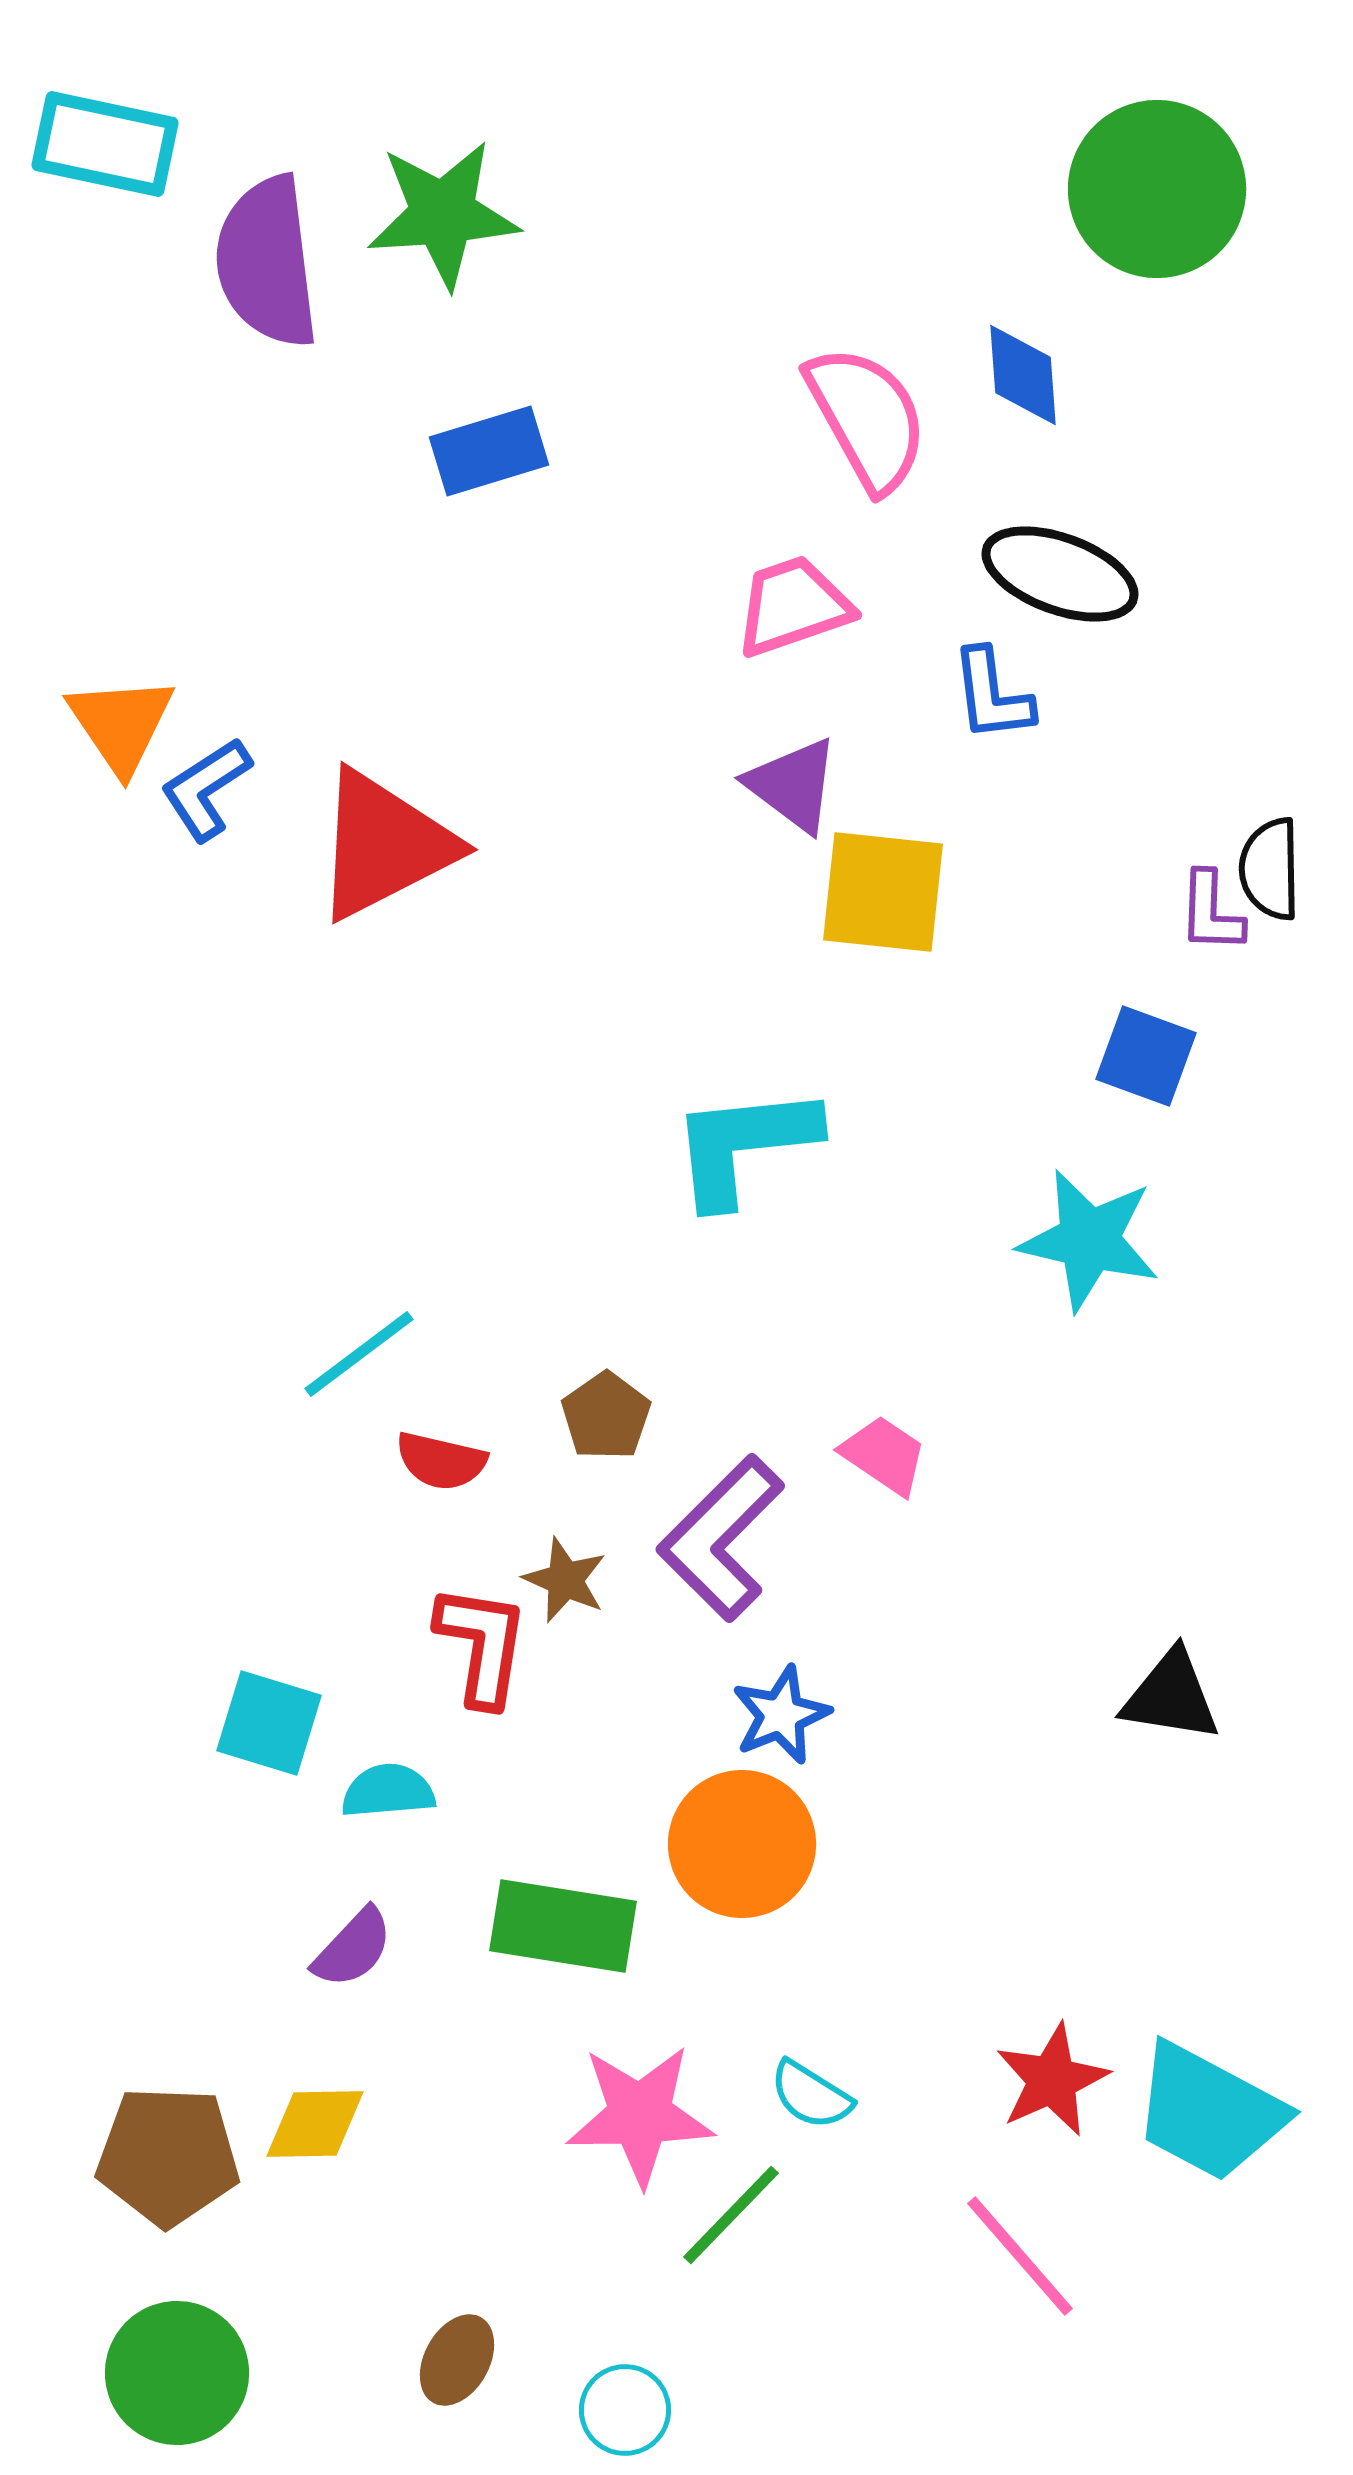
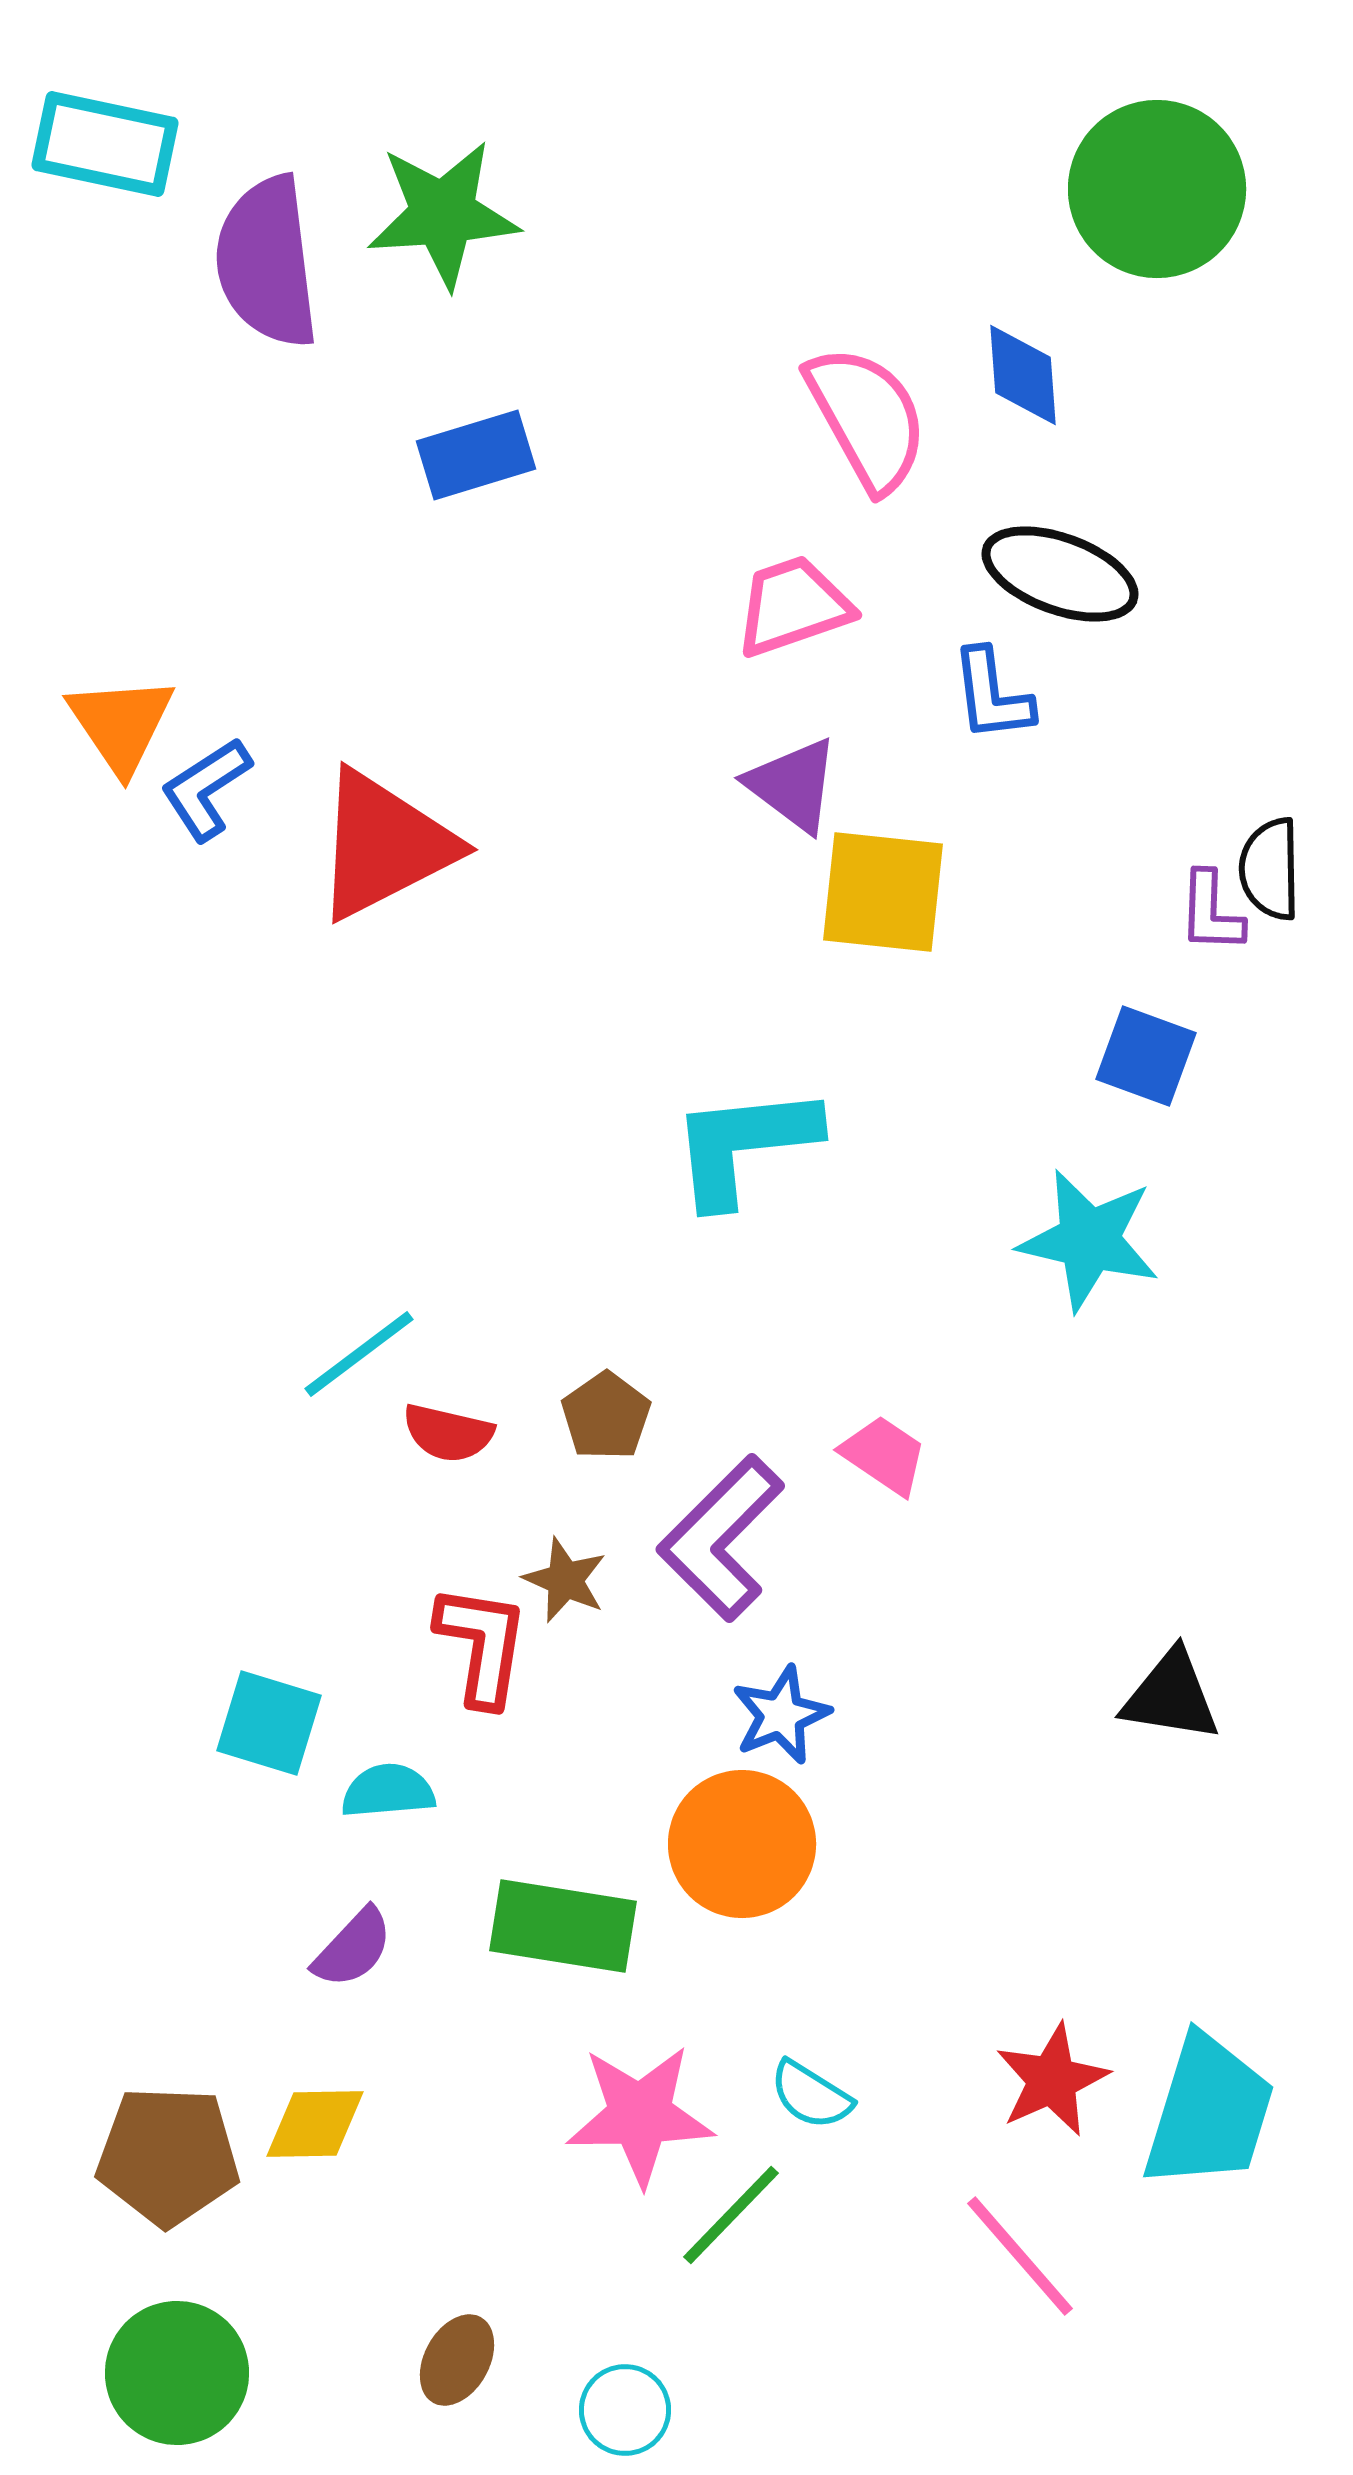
blue rectangle at (489, 451): moved 13 px left, 4 px down
red semicircle at (441, 1461): moved 7 px right, 28 px up
cyan trapezoid at (1209, 2112): rotated 101 degrees counterclockwise
